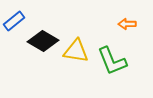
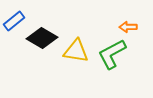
orange arrow: moved 1 px right, 3 px down
black diamond: moved 1 px left, 3 px up
green L-shape: moved 7 px up; rotated 84 degrees clockwise
